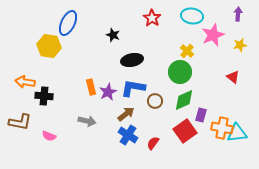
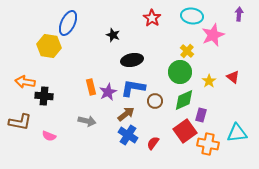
purple arrow: moved 1 px right
yellow star: moved 31 px left, 36 px down; rotated 24 degrees counterclockwise
orange cross: moved 14 px left, 16 px down
